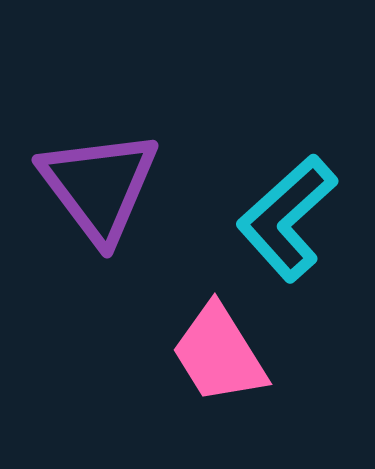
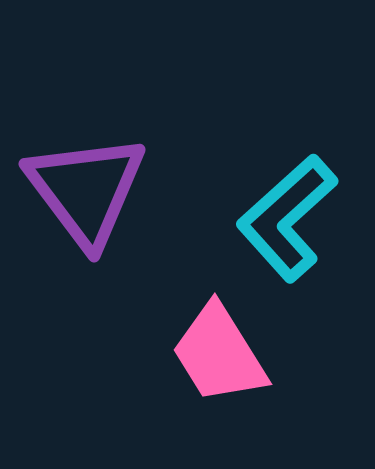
purple triangle: moved 13 px left, 4 px down
